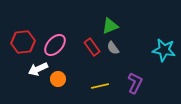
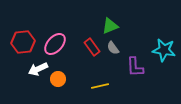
pink ellipse: moved 1 px up
purple L-shape: moved 16 px up; rotated 150 degrees clockwise
